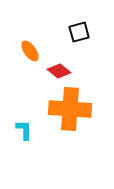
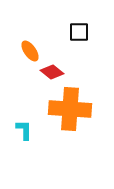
black square: rotated 15 degrees clockwise
red diamond: moved 7 px left, 1 px down
